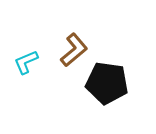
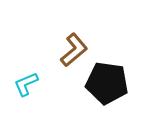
cyan L-shape: moved 22 px down
